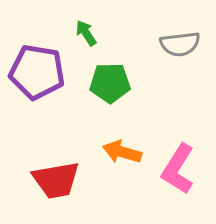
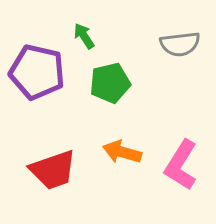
green arrow: moved 2 px left, 3 px down
purple pentagon: rotated 4 degrees clockwise
green pentagon: rotated 12 degrees counterclockwise
pink L-shape: moved 3 px right, 4 px up
red trapezoid: moved 3 px left, 10 px up; rotated 9 degrees counterclockwise
